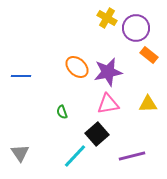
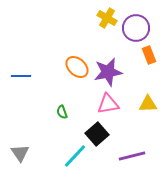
orange rectangle: rotated 30 degrees clockwise
